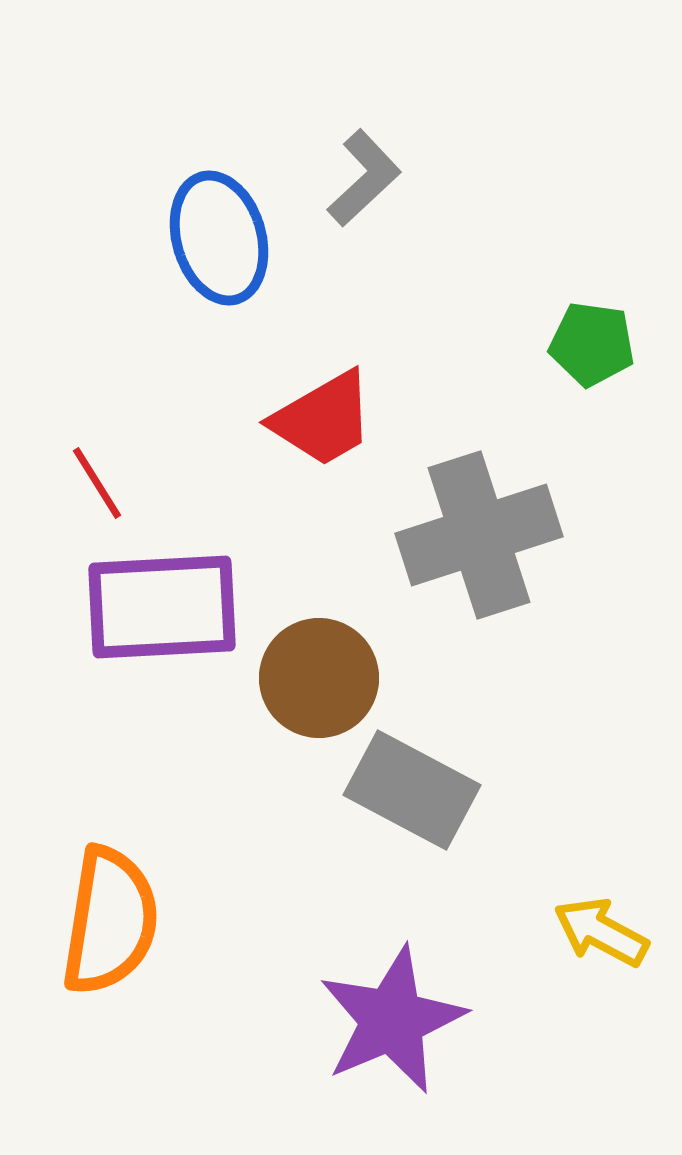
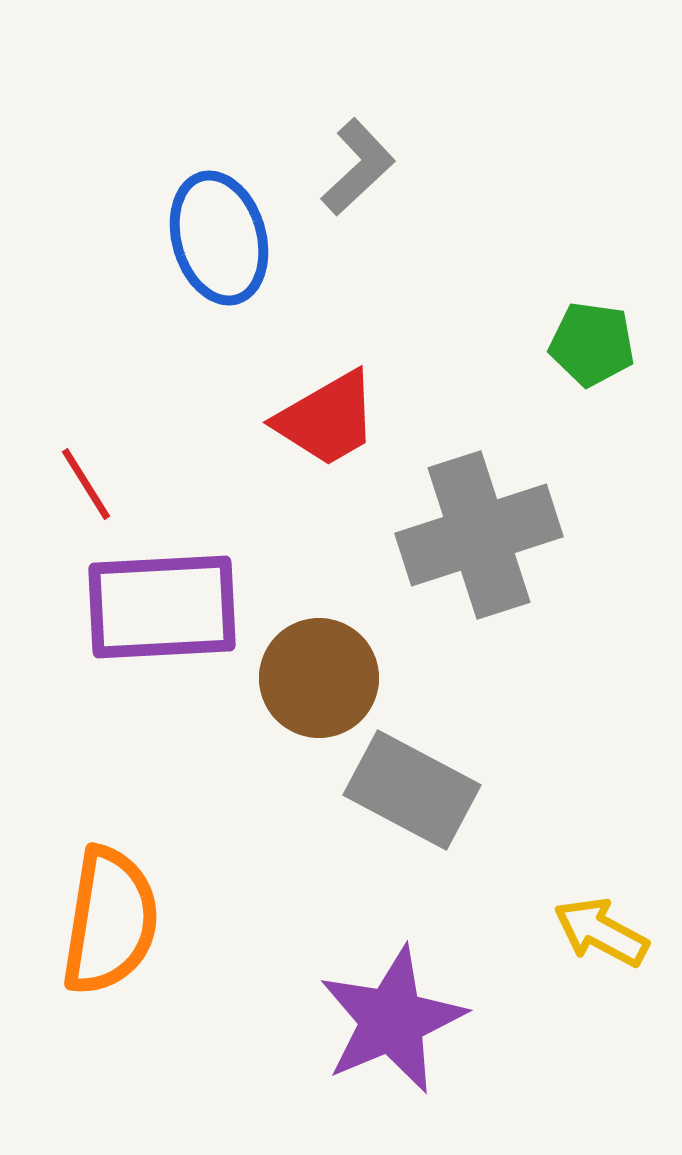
gray L-shape: moved 6 px left, 11 px up
red trapezoid: moved 4 px right
red line: moved 11 px left, 1 px down
